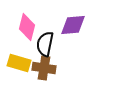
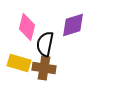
purple diamond: rotated 12 degrees counterclockwise
